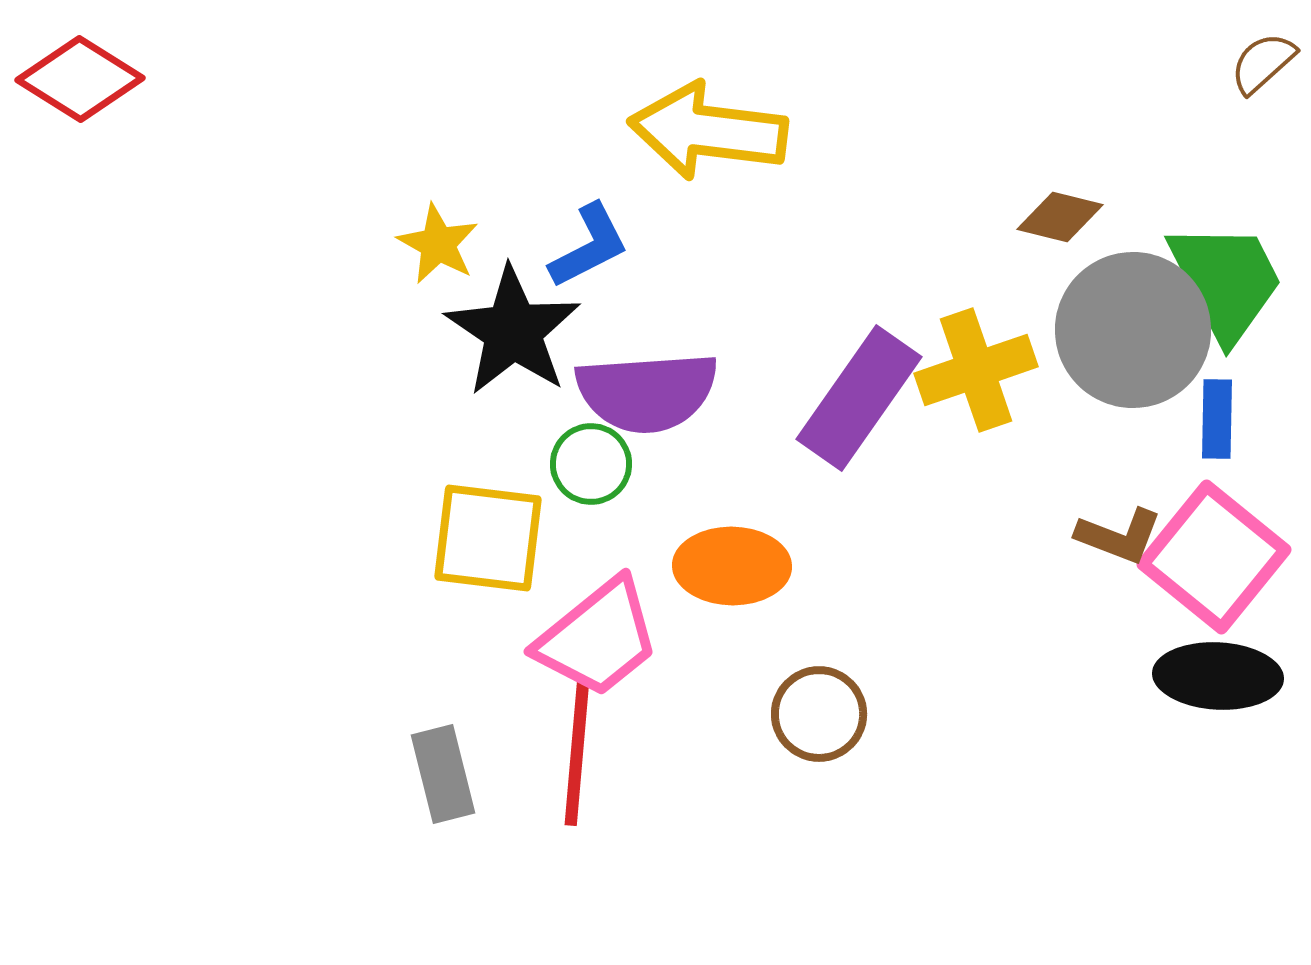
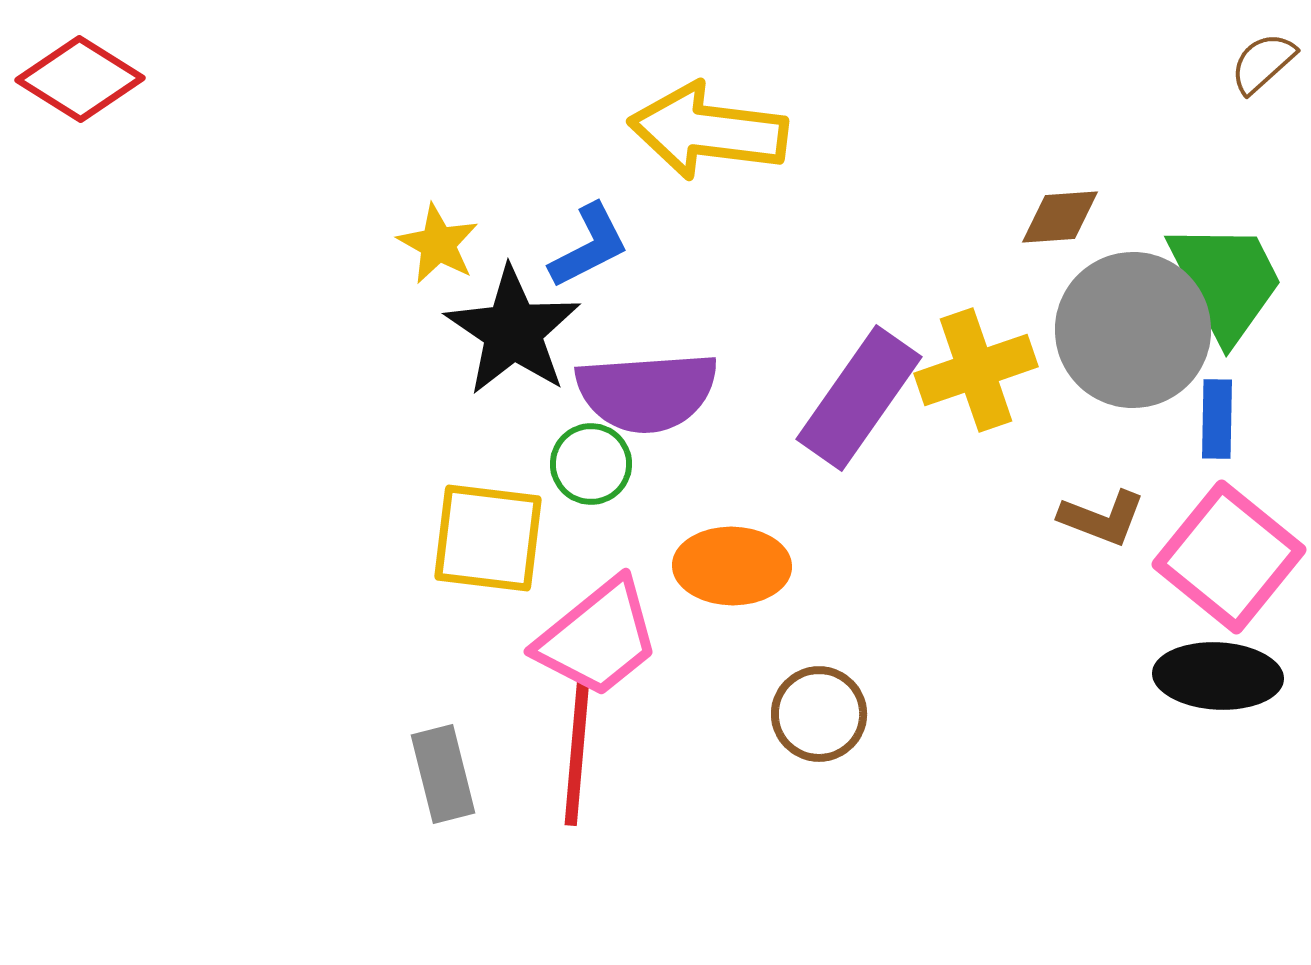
brown diamond: rotated 18 degrees counterclockwise
brown L-shape: moved 17 px left, 18 px up
pink square: moved 15 px right
